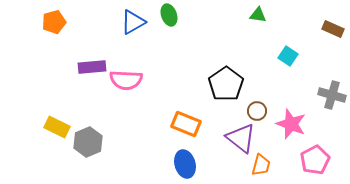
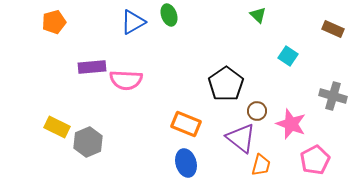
green triangle: rotated 36 degrees clockwise
gray cross: moved 1 px right, 1 px down
blue ellipse: moved 1 px right, 1 px up
